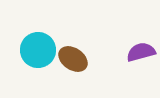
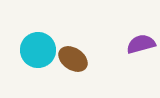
purple semicircle: moved 8 px up
